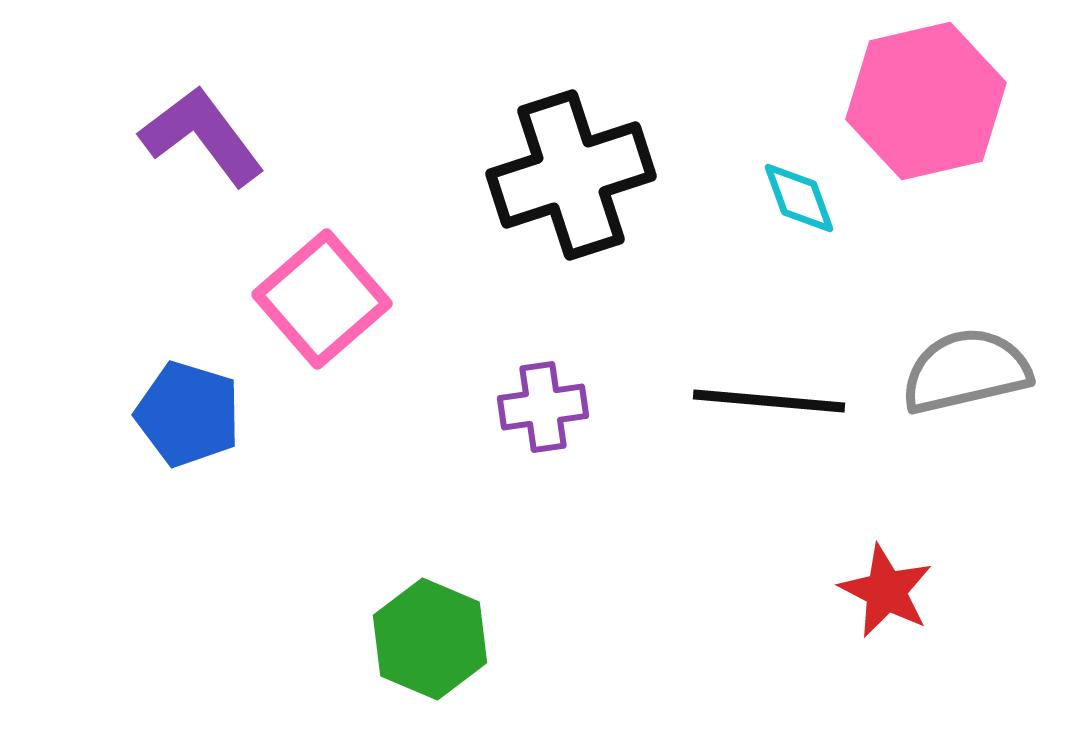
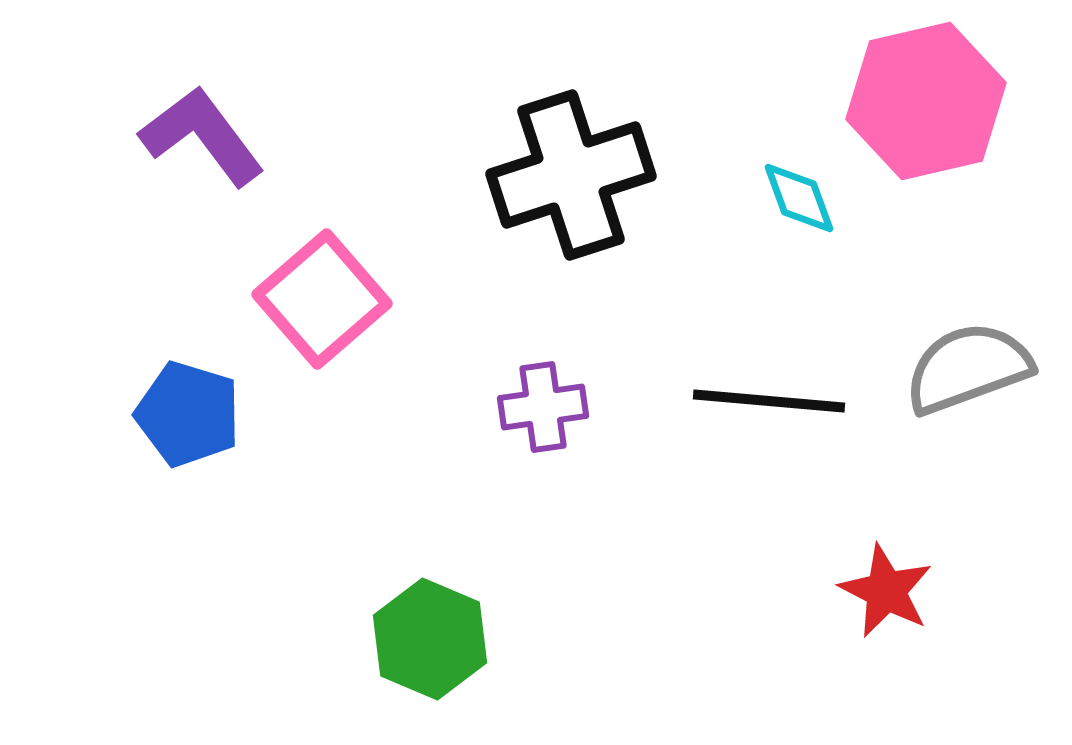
gray semicircle: moved 2 px right, 3 px up; rotated 7 degrees counterclockwise
